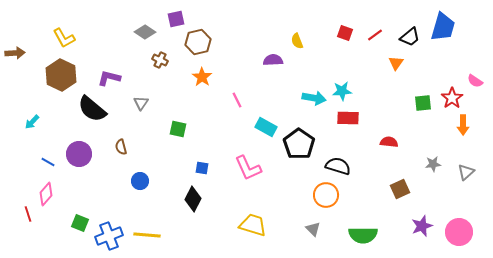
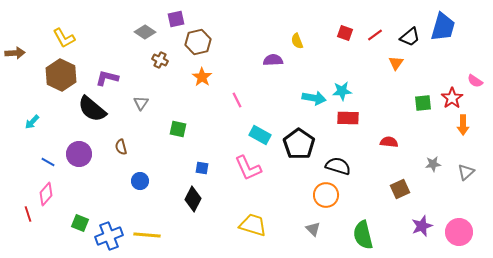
purple L-shape at (109, 78): moved 2 px left
cyan rectangle at (266, 127): moved 6 px left, 8 px down
green semicircle at (363, 235): rotated 76 degrees clockwise
